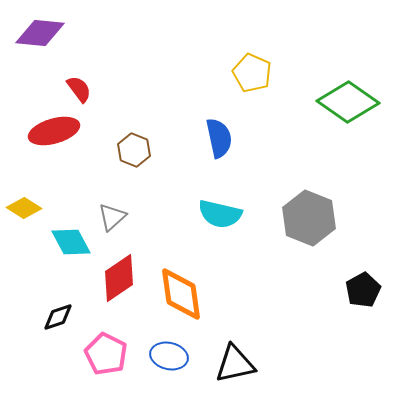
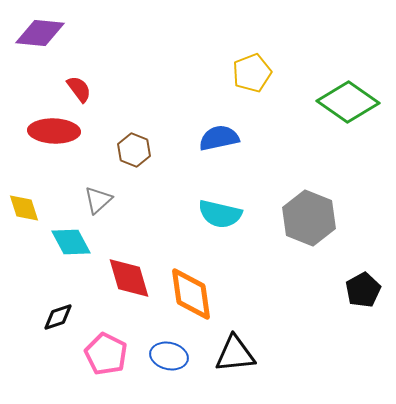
yellow pentagon: rotated 27 degrees clockwise
red ellipse: rotated 18 degrees clockwise
blue semicircle: rotated 90 degrees counterclockwise
yellow diamond: rotated 40 degrees clockwise
gray triangle: moved 14 px left, 17 px up
red diamond: moved 10 px right; rotated 72 degrees counterclockwise
orange diamond: moved 10 px right
black triangle: moved 10 px up; rotated 6 degrees clockwise
